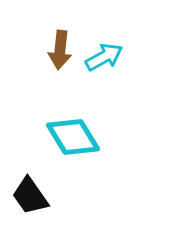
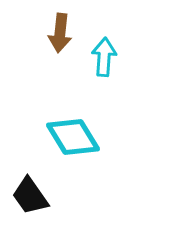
brown arrow: moved 17 px up
cyan arrow: rotated 57 degrees counterclockwise
